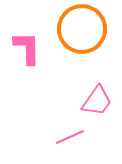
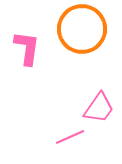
pink L-shape: rotated 9 degrees clockwise
pink trapezoid: moved 2 px right, 7 px down
